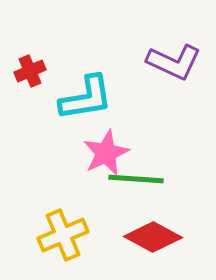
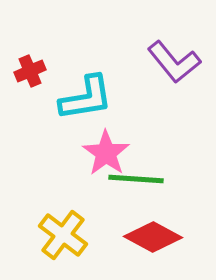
purple L-shape: rotated 26 degrees clockwise
pink star: rotated 12 degrees counterclockwise
yellow cross: rotated 30 degrees counterclockwise
